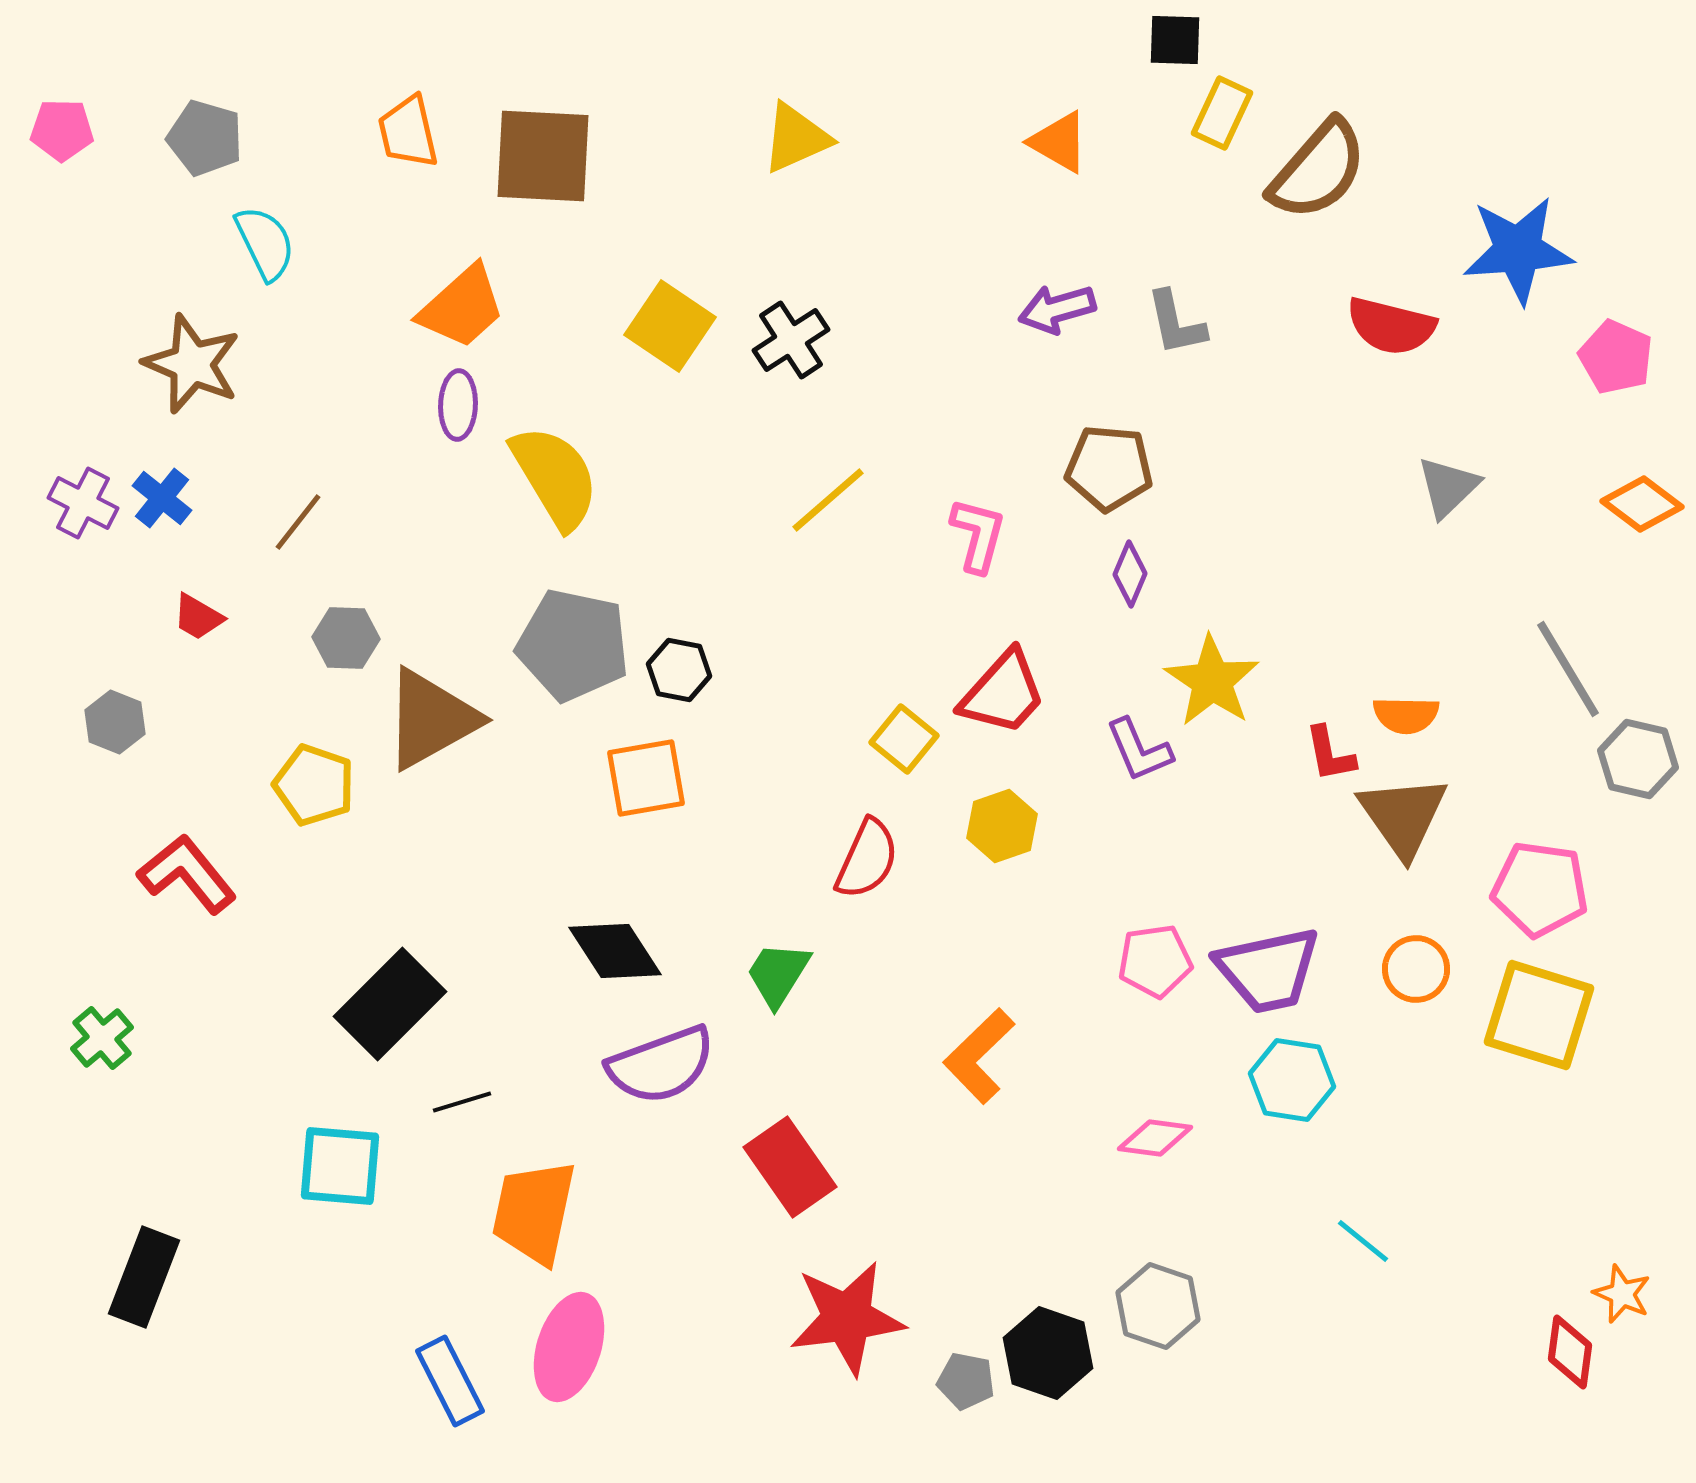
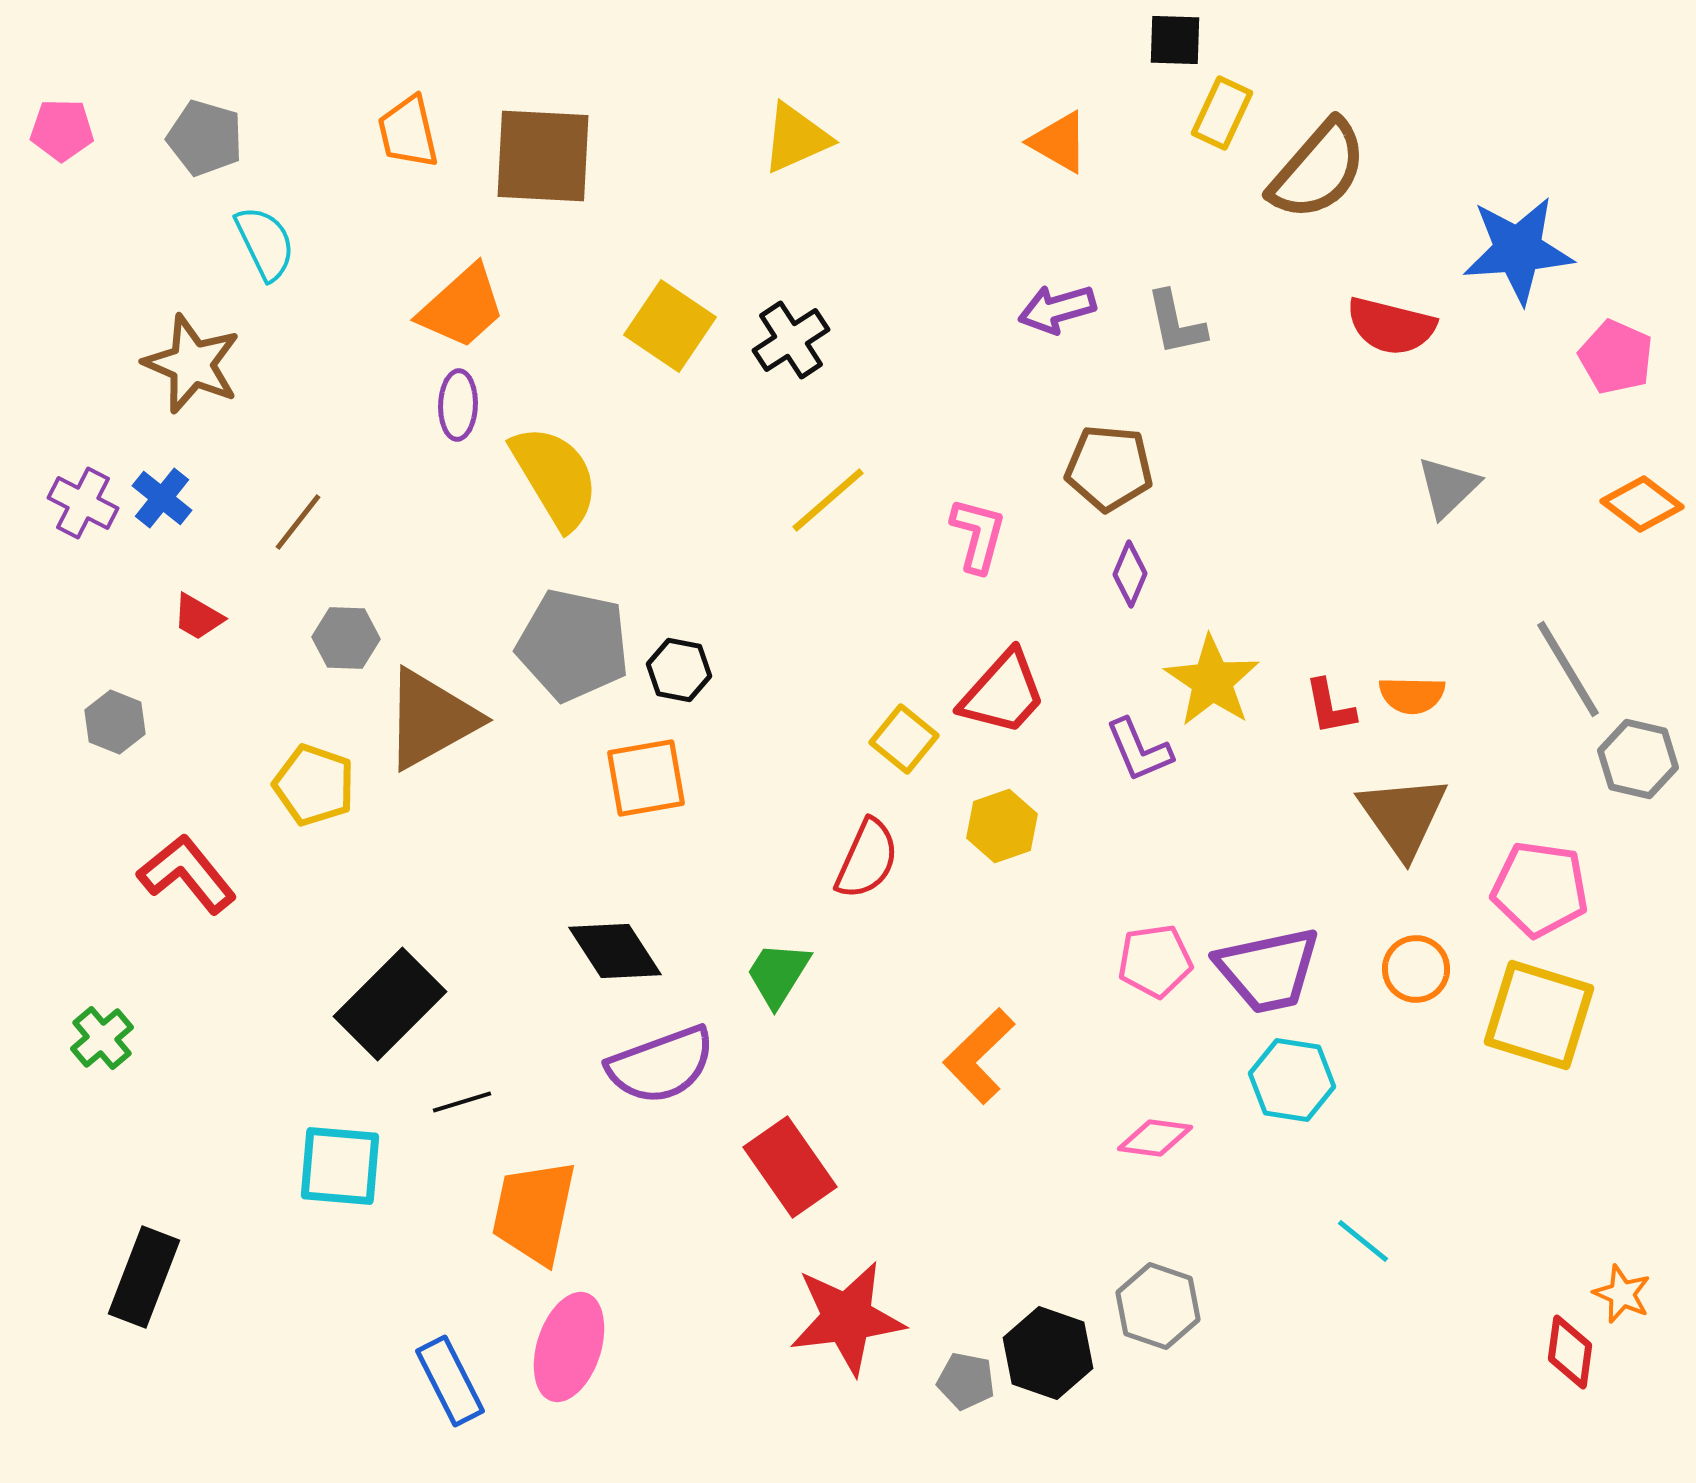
orange semicircle at (1406, 715): moved 6 px right, 20 px up
red L-shape at (1330, 754): moved 47 px up
